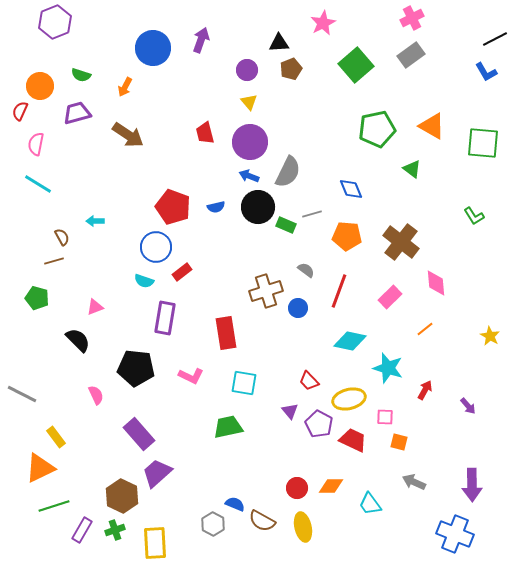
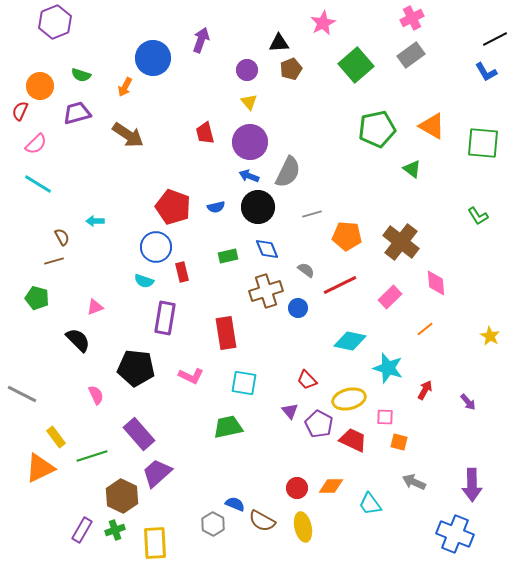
blue circle at (153, 48): moved 10 px down
pink semicircle at (36, 144): rotated 145 degrees counterclockwise
blue diamond at (351, 189): moved 84 px left, 60 px down
green L-shape at (474, 216): moved 4 px right
green rectangle at (286, 225): moved 58 px left, 31 px down; rotated 36 degrees counterclockwise
red rectangle at (182, 272): rotated 66 degrees counterclockwise
red line at (339, 291): moved 1 px right, 6 px up; rotated 44 degrees clockwise
red trapezoid at (309, 381): moved 2 px left, 1 px up
purple arrow at (468, 406): moved 4 px up
green line at (54, 506): moved 38 px right, 50 px up
